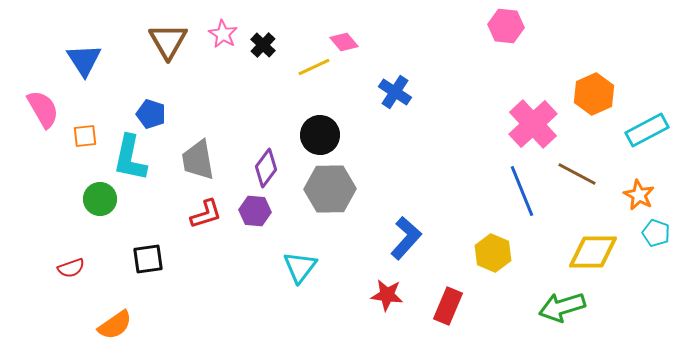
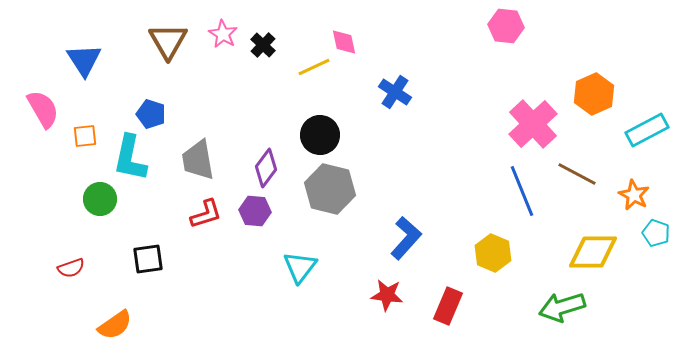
pink diamond: rotated 28 degrees clockwise
gray hexagon: rotated 15 degrees clockwise
orange star: moved 5 px left
